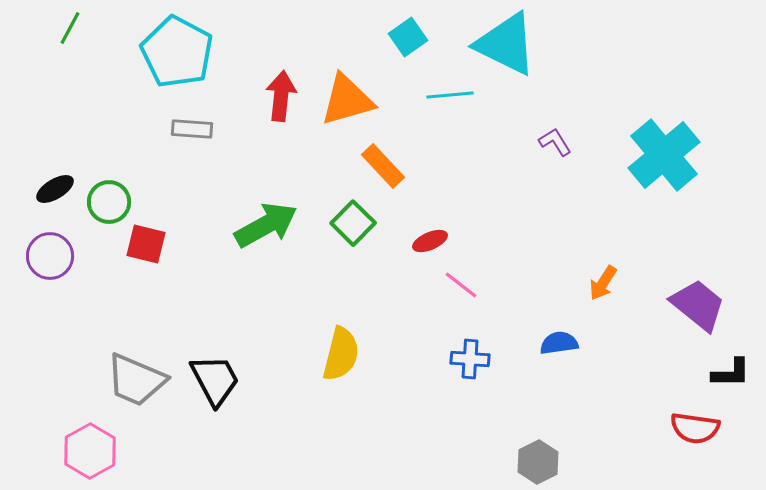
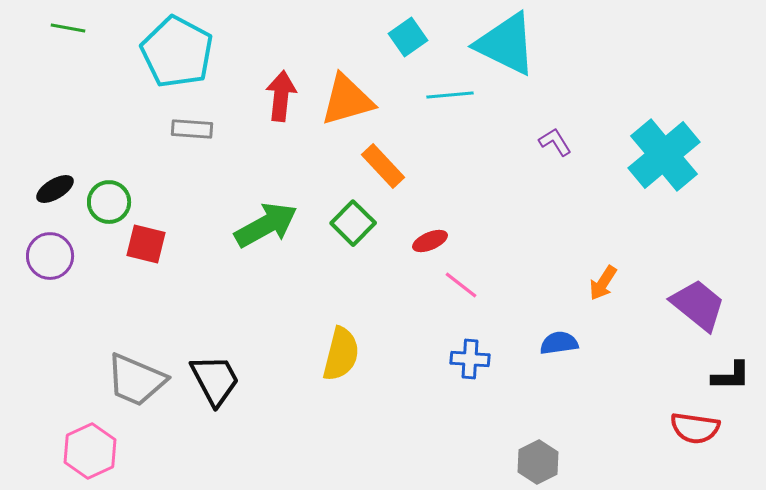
green line: moved 2 px left; rotated 72 degrees clockwise
black L-shape: moved 3 px down
pink hexagon: rotated 4 degrees clockwise
